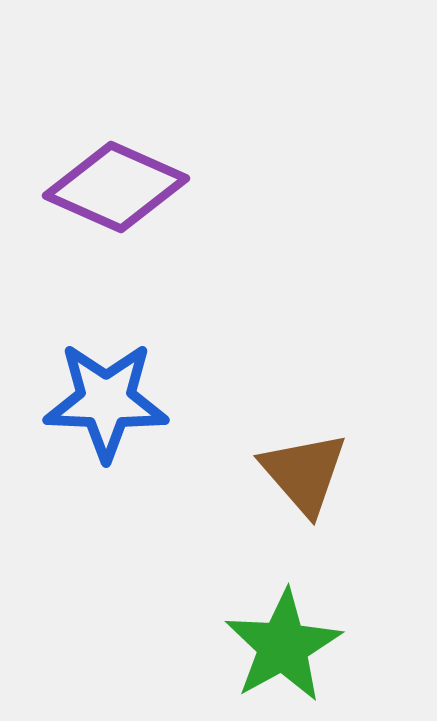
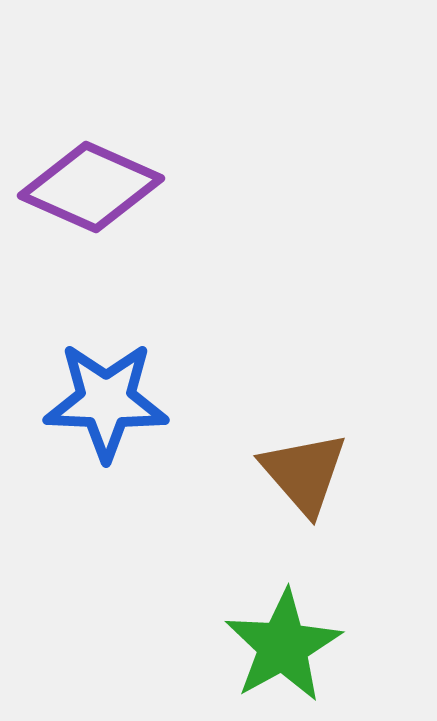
purple diamond: moved 25 px left
